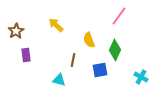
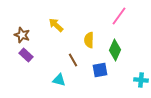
brown star: moved 6 px right, 4 px down; rotated 21 degrees counterclockwise
yellow semicircle: rotated 21 degrees clockwise
purple rectangle: rotated 40 degrees counterclockwise
brown line: rotated 40 degrees counterclockwise
cyan cross: moved 3 px down; rotated 24 degrees counterclockwise
